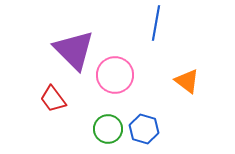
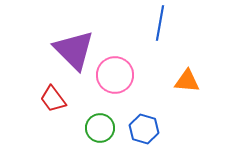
blue line: moved 4 px right
orange triangle: rotated 32 degrees counterclockwise
green circle: moved 8 px left, 1 px up
